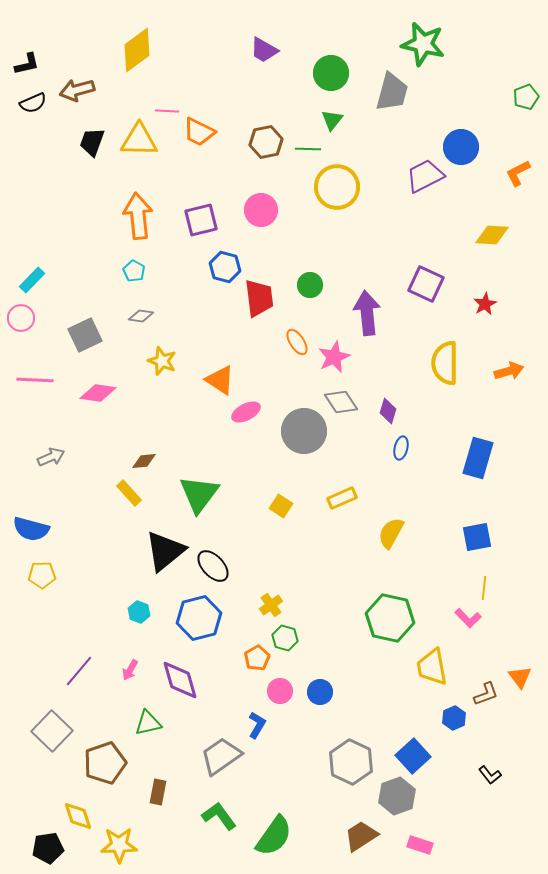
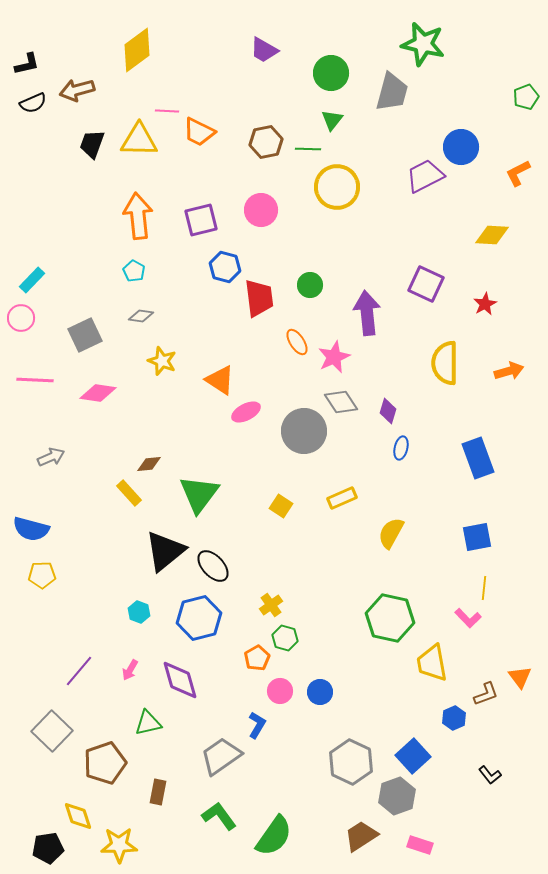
black trapezoid at (92, 142): moved 2 px down
blue rectangle at (478, 458): rotated 36 degrees counterclockwise
brown diamond at (144, 461): moved 5 px right, 3 px down
yellow trapezoid at (432, 667): moved 4 px up
